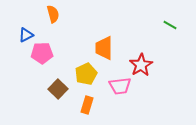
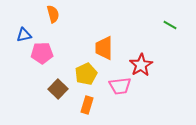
blue triangle: moved 2 px left; rotated 14 degrees clockwise
